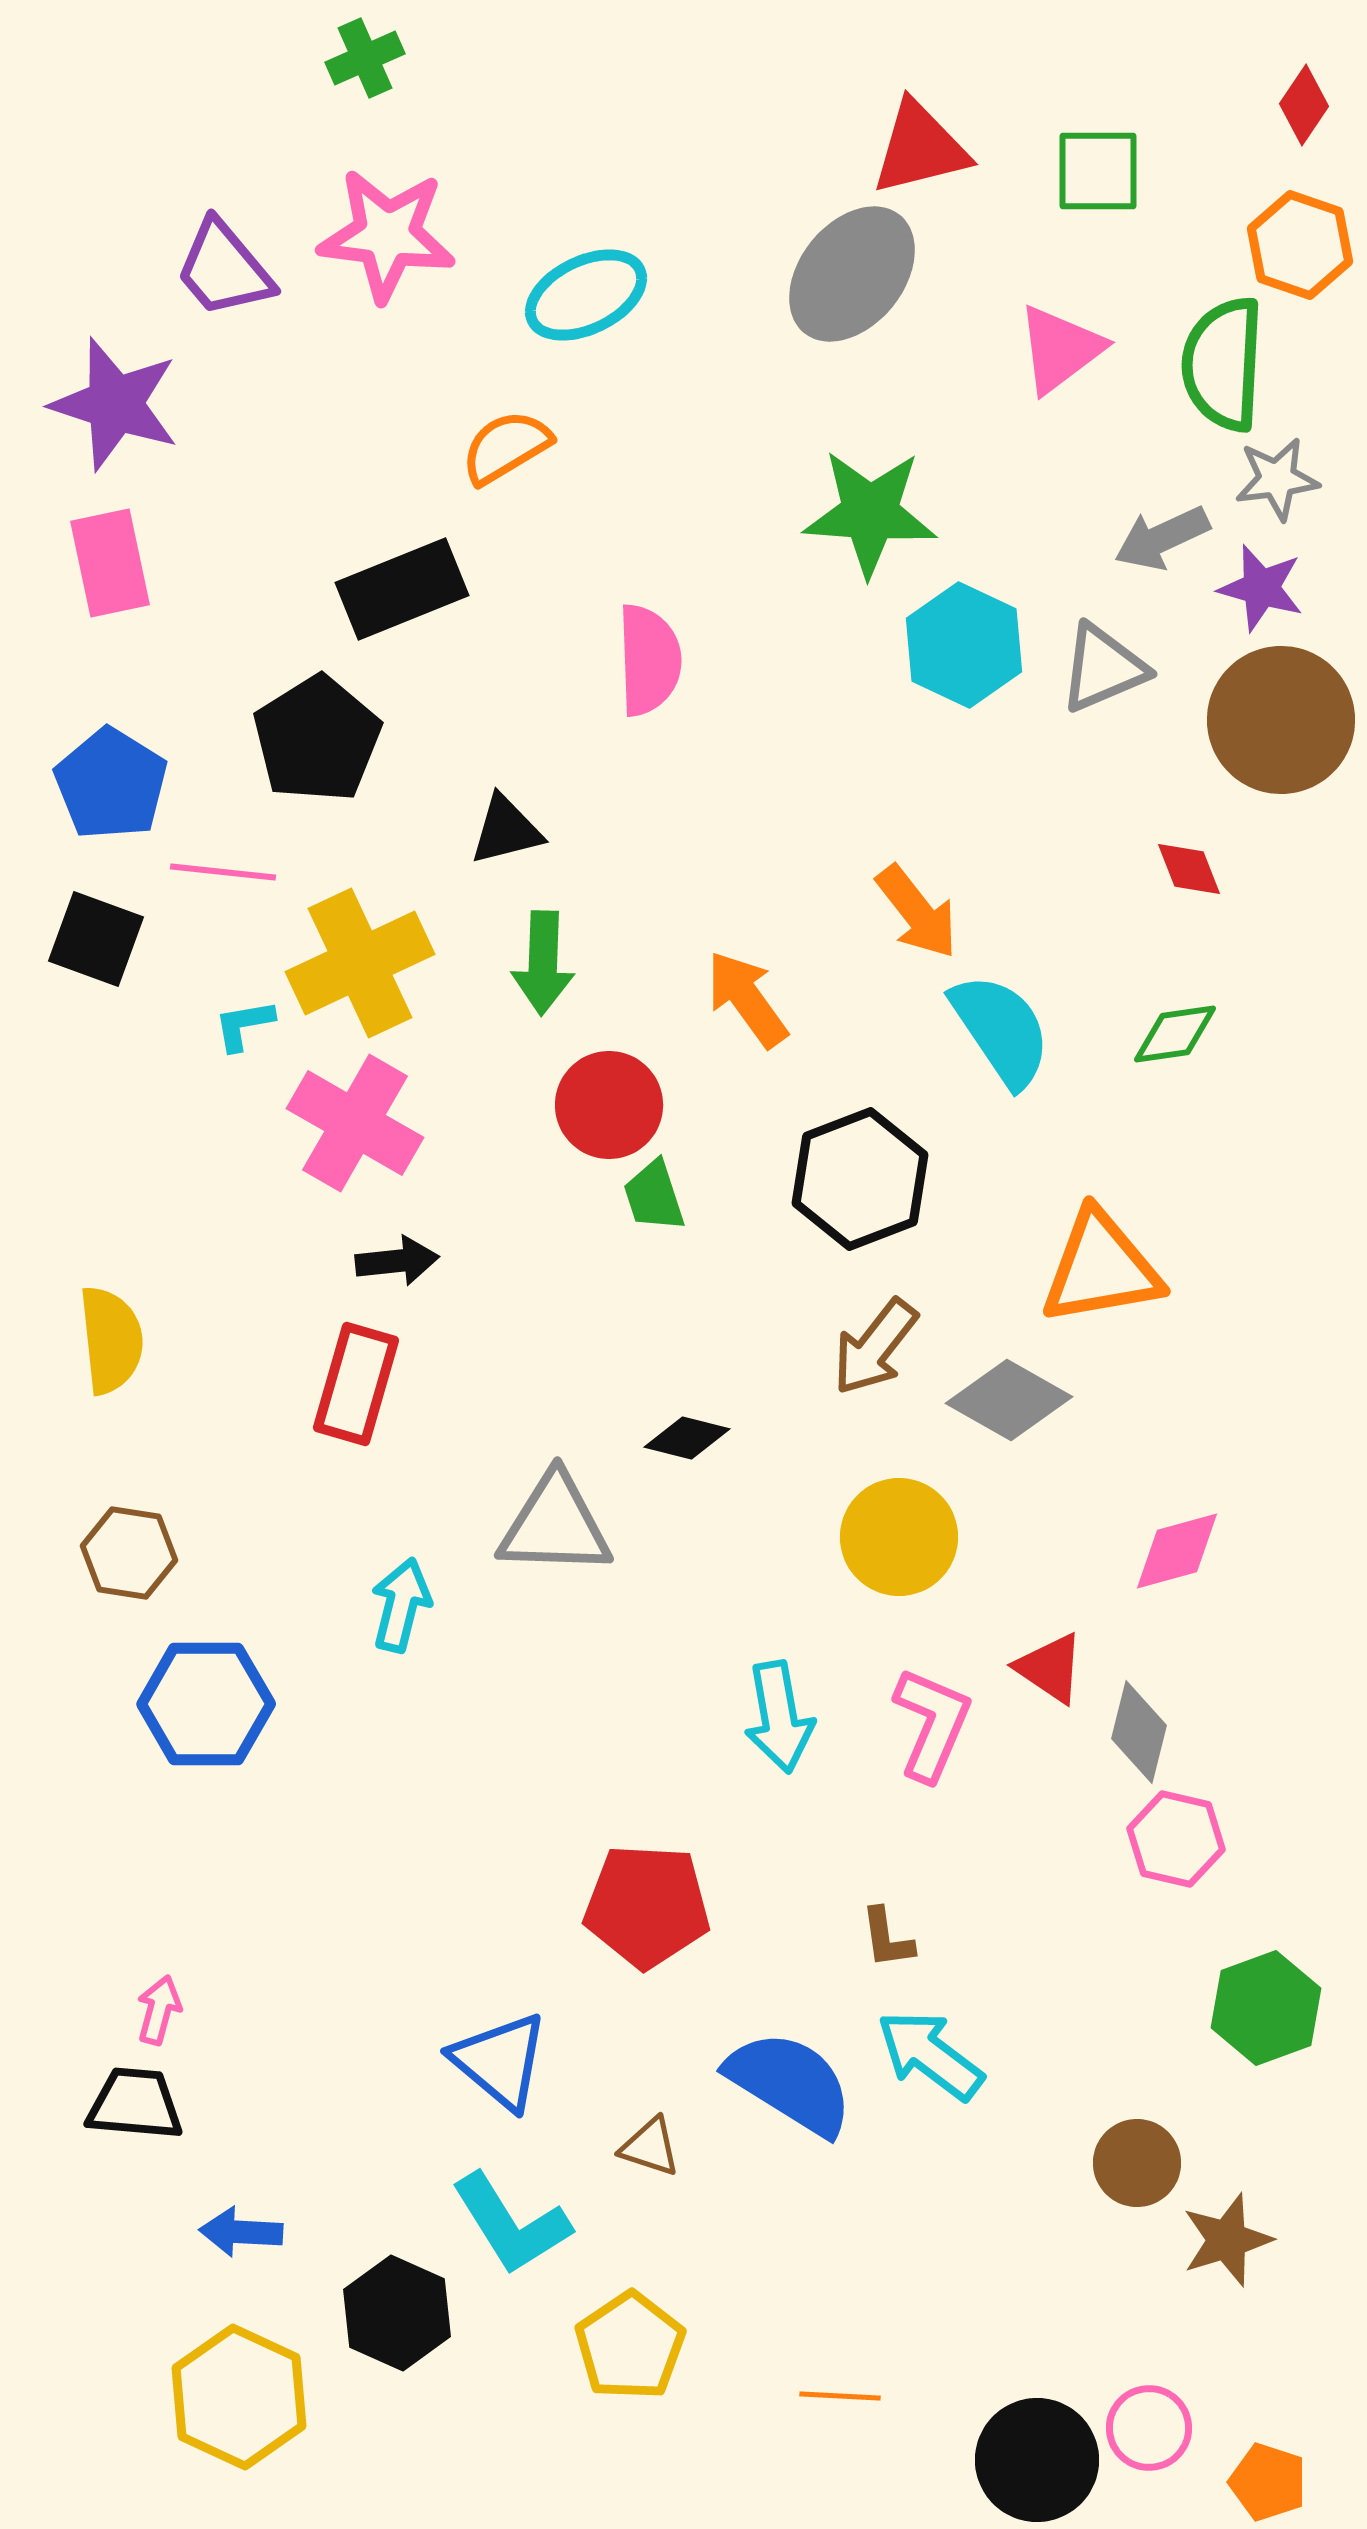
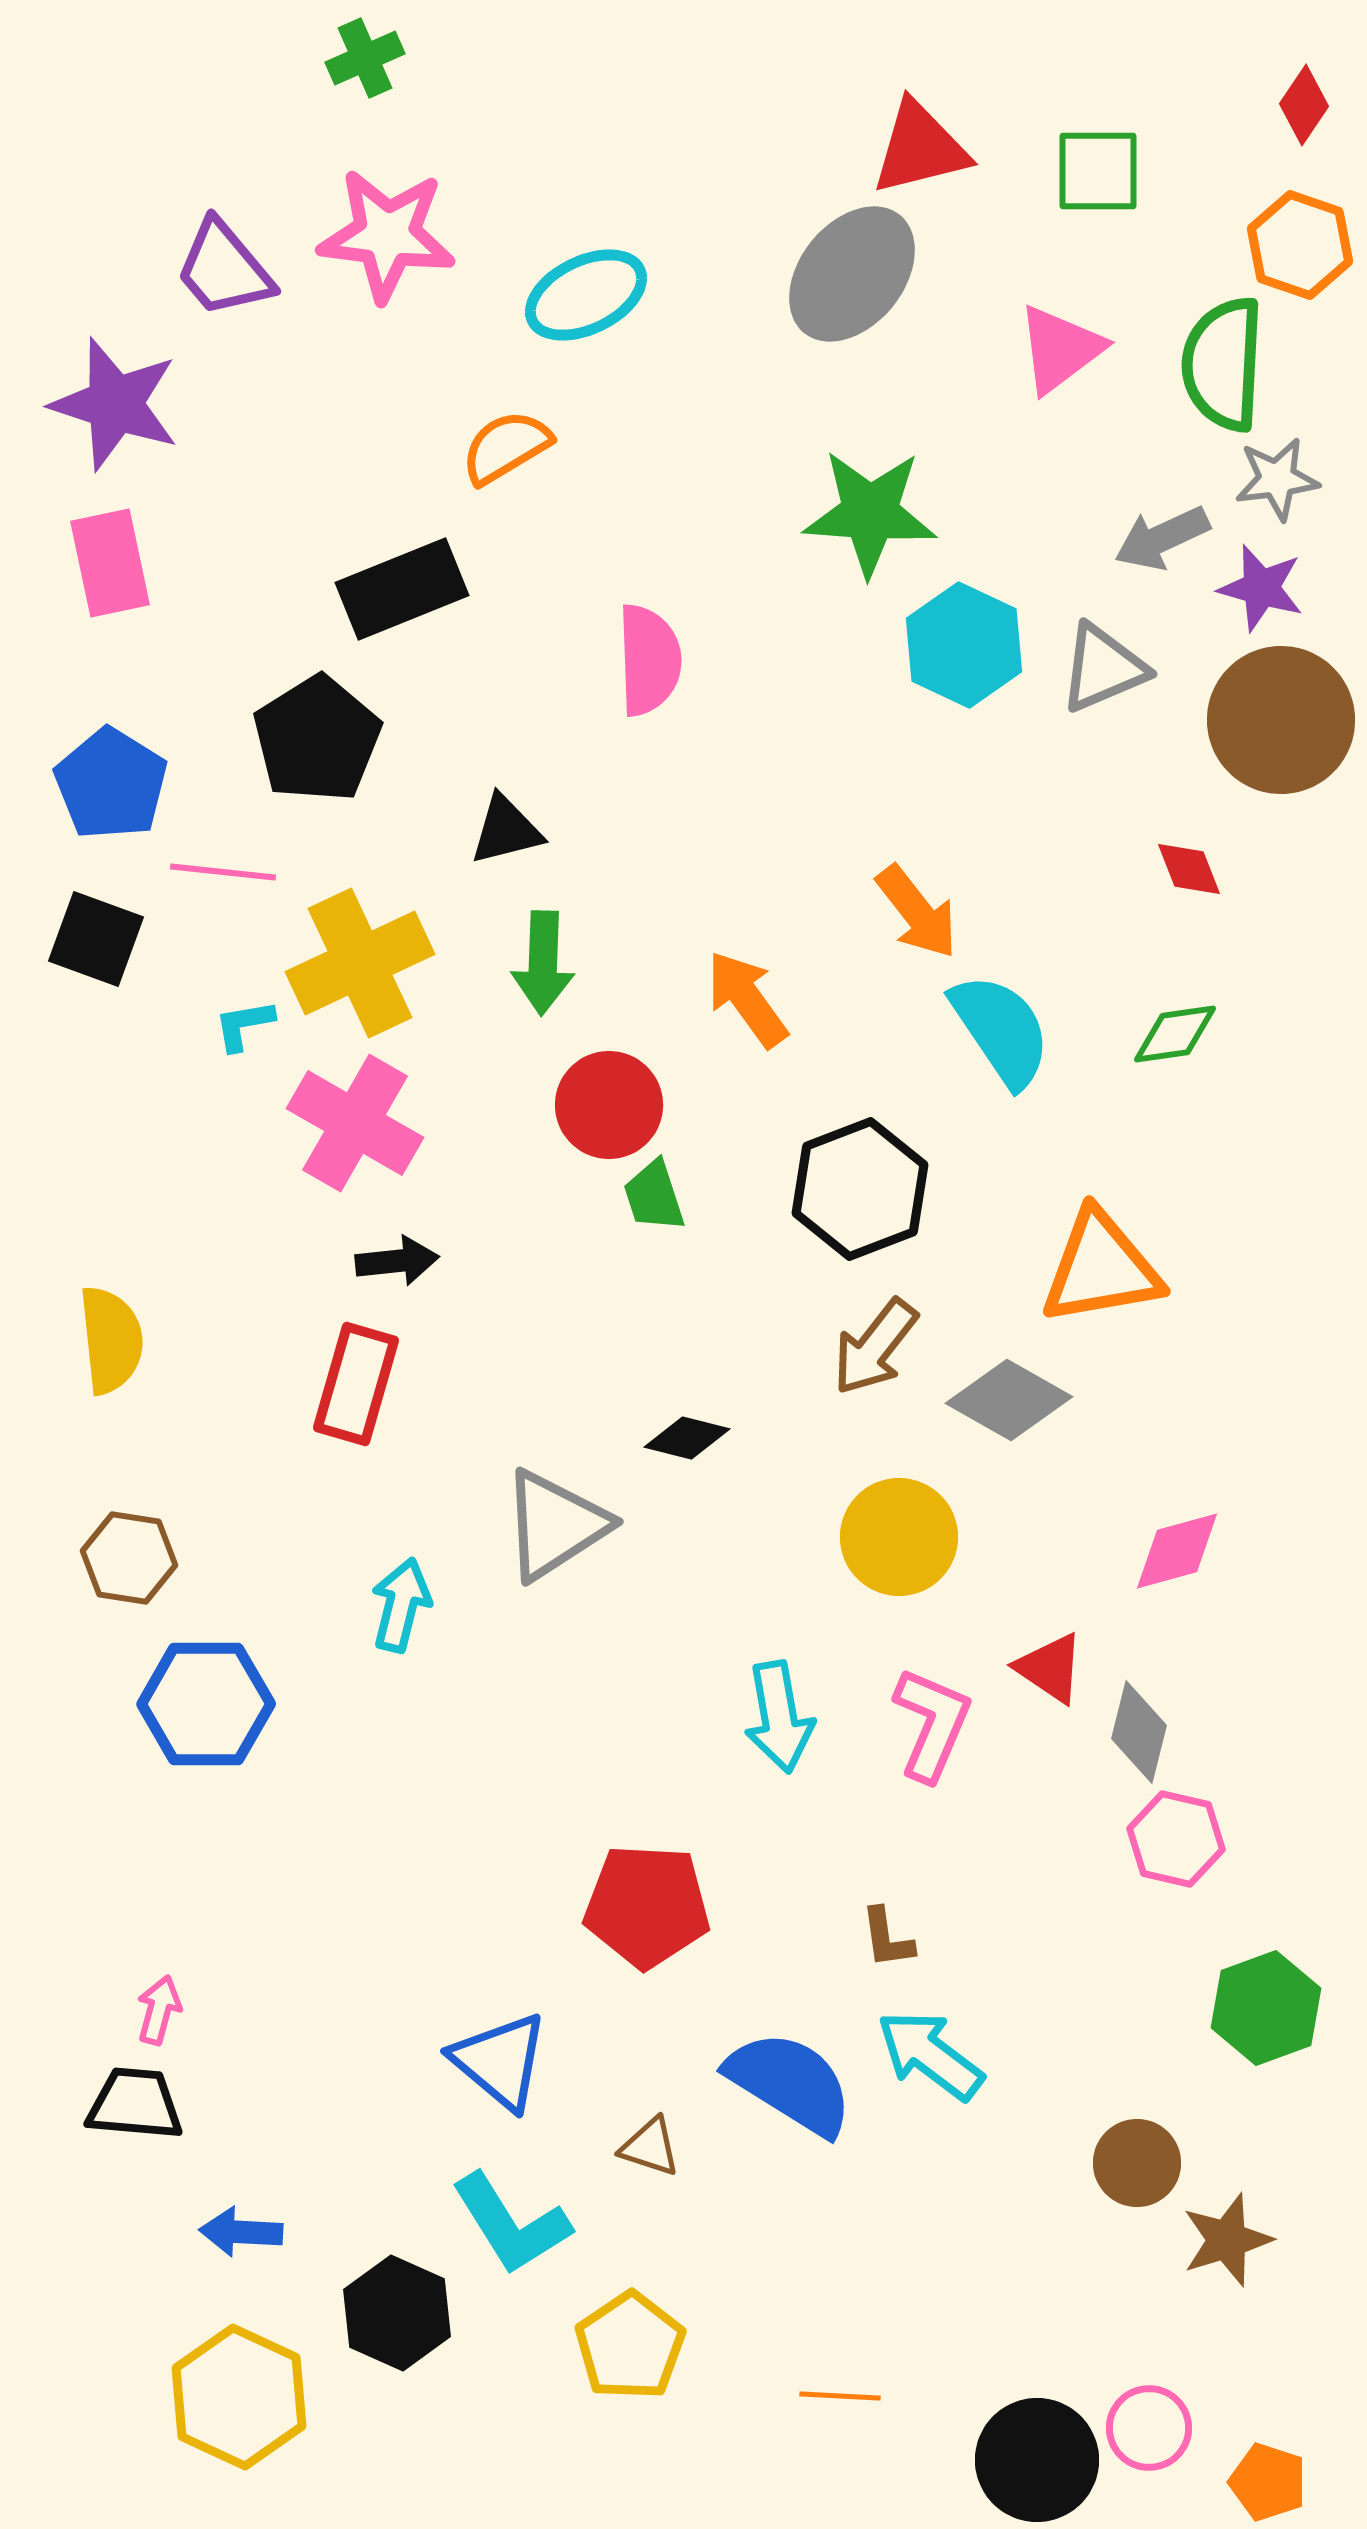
black hexagon at (860, 1179): moved 10 px down
gray triangle at (555, 1525): rotated 35 degrees counterclockwise
brown hexagon at (129, 1553): moved 5 px down
